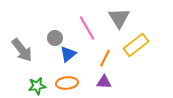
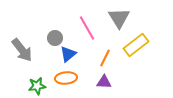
orange ellipse: moved 1 px left, 5 px up
